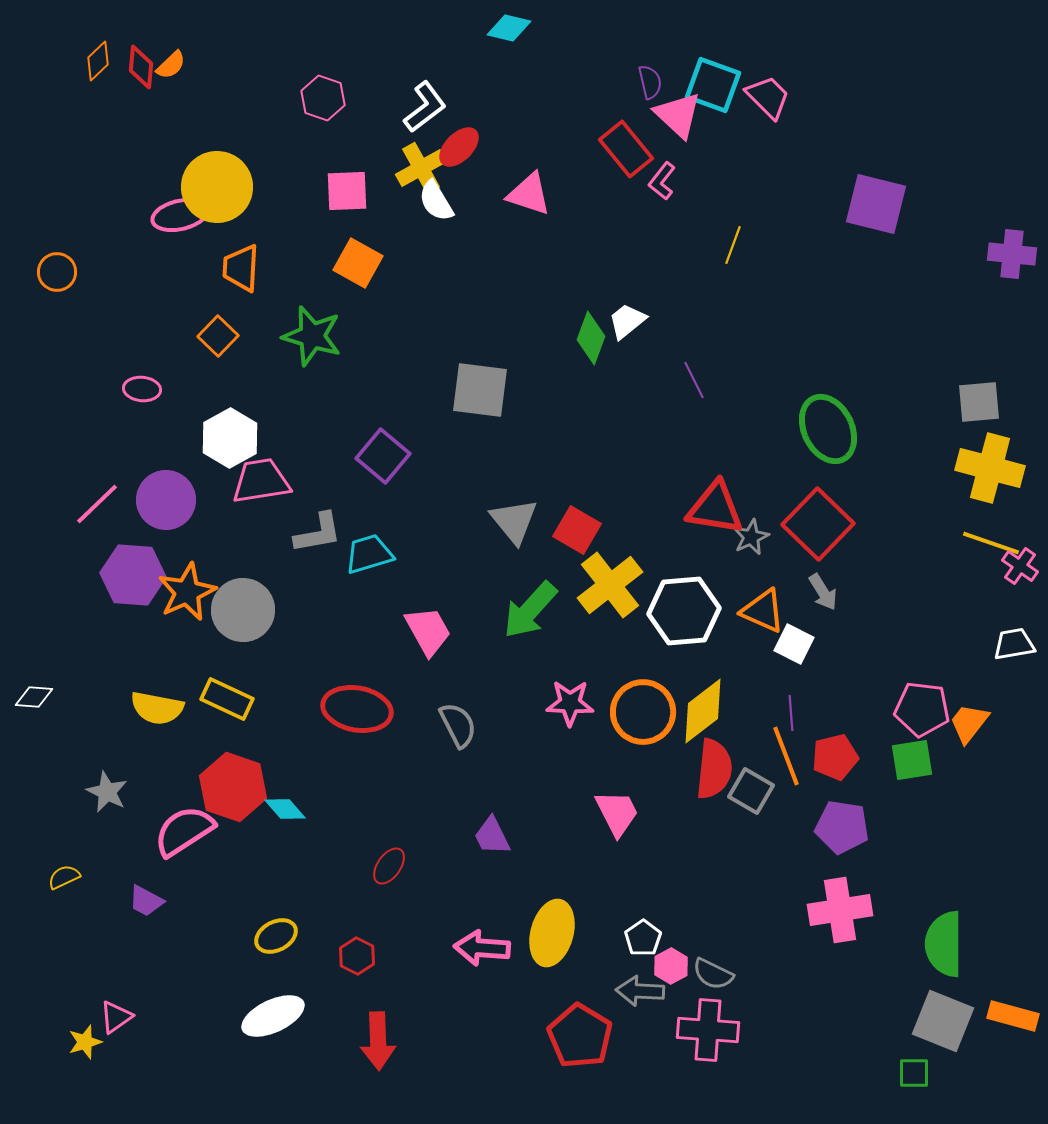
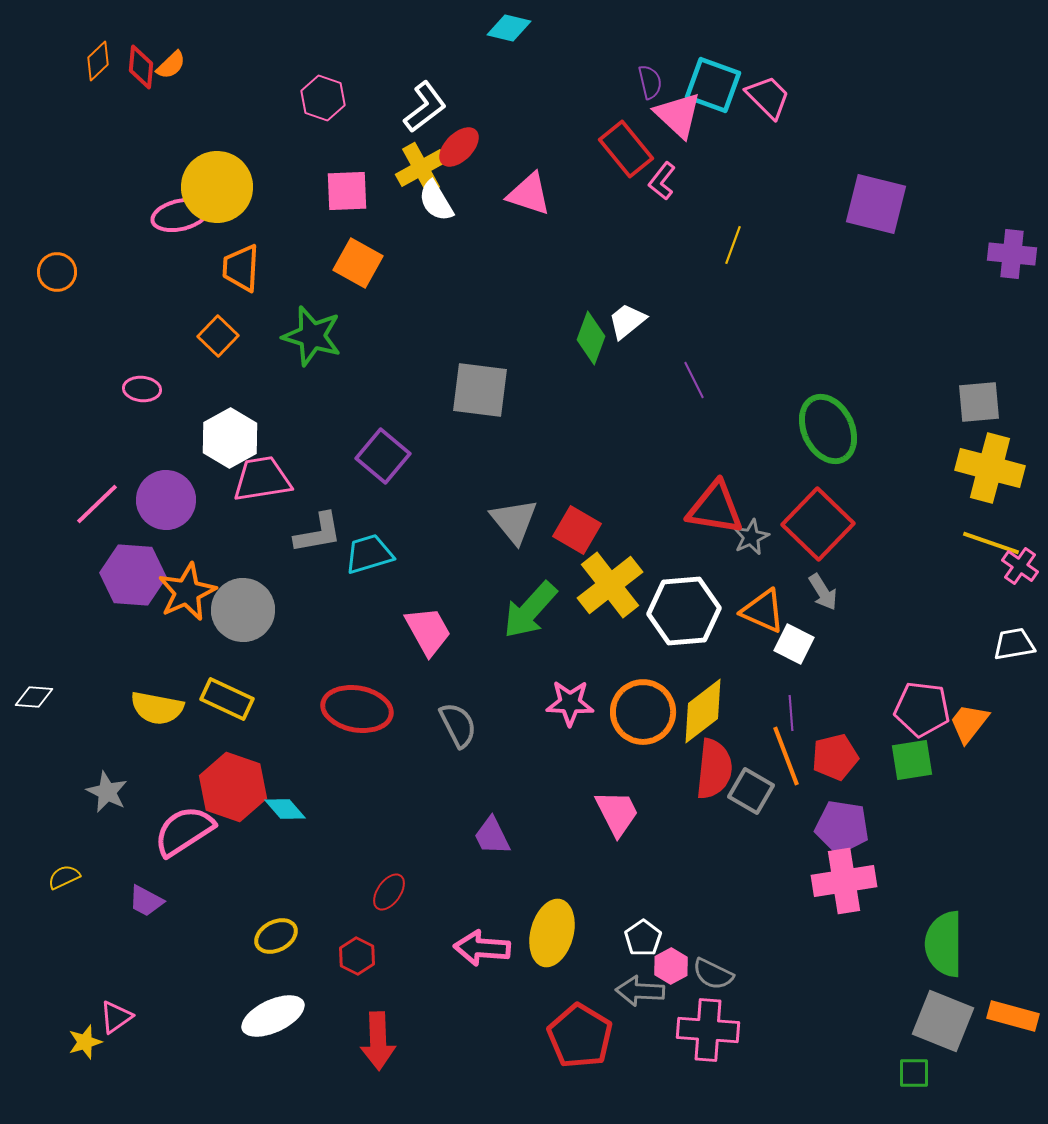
pink trapezoid at (261, 481): moved 1 px right, 2 px up
red ellipse at (389, 866): moved 26 px down
pink cross at (840, 910): moved 4 px right, 29 px up
